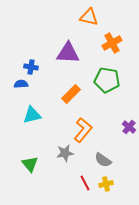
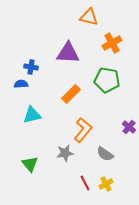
gray semicircle: moved 2 px right, 6 px up
yellow cross: rotated 16 degrees counterclockwise
